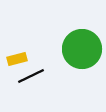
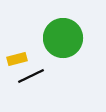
green circle: moved 19 px left, 11 px up
